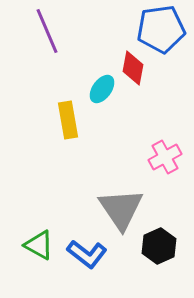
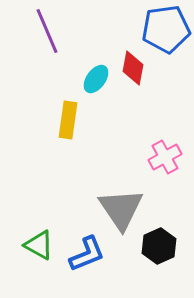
blue pentagon: moved 5 px right
cyan ellipse: moved 6 px left, 10 px up
yellow rectangle: rotated 18 degrees clockwise
blue L-shape: rotated 60 degrees counterclockwise
